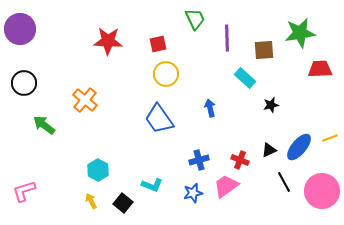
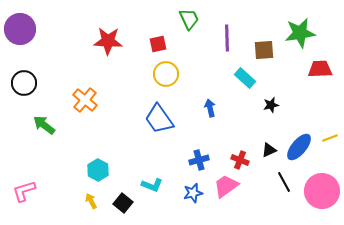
green trapezoid: moved 6 px left
